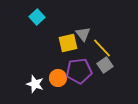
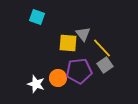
cyan square: rotated 28 degrees counterclockwise
yellow square: rotated 18 degrees clockwise
white star: moved 1 px right
